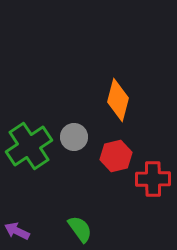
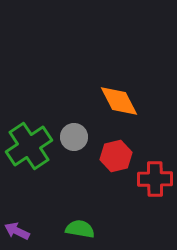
orange diamond: moved 1 px right, 1 px down; rotated 42 degrees counterclockwise
red cross: moved 2 px right
green semicircle: rotated 44 degrees counterclockwise
